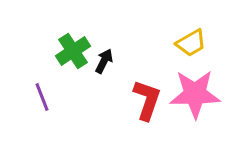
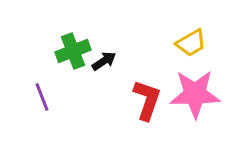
green cross: rotated 12 degrees clockwise
black arrow: rotated 30 degrees clockwise
